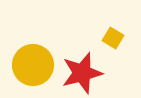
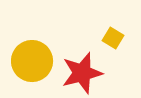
yellow circle: moved 1 px left, 4 px up
